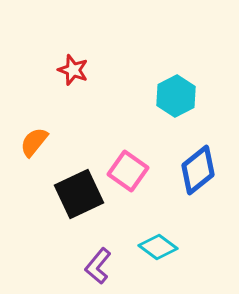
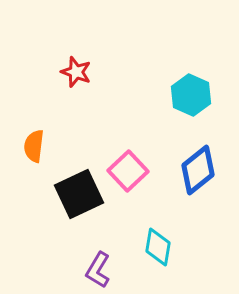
red star: moved 3 px right, 2 px down
cyan hexagon: moved 15 px right, 1 px up; rotated 9 degrees counterclockwise
orange semicircle: moved 4 px down; rotated 32 degrees counterclockwise
pink square: rotated 12 degrees clockwise
cyan diamond: rotated 63 degrees clockwise
purple L-shape: moved 4 px down; rotated 9 degrees counterclockwise
